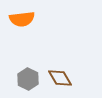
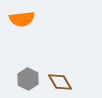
brown diamond: moved 4 px down
